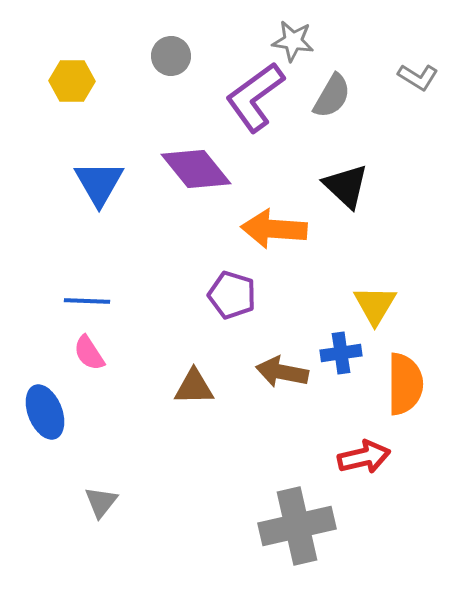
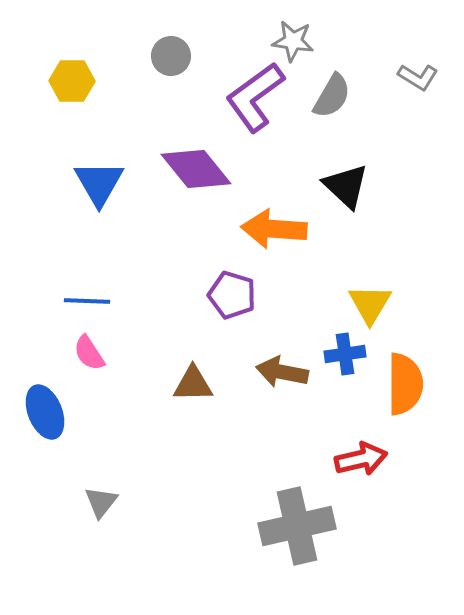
yellow triangle: moved 5 px left, 1 px up
blue cross: moved 4 px right, 1 px down
brown triangle: moved 1 px left, 3 px up
red arrow: moved 3 px left, 2 px down
